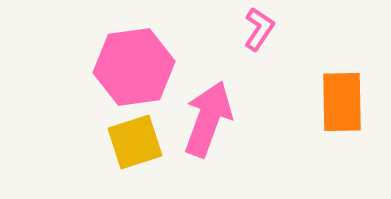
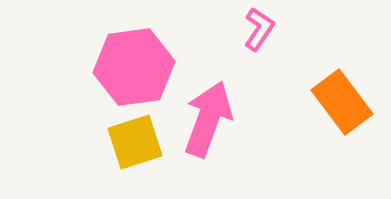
orange rectangle: rotated 36 degrees counterclockwise
